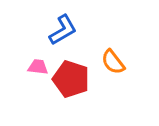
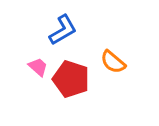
orange semicircle: rotated 12 degrees counterclockwise
pink trapezoid: rotated 35 degrees clockwise
